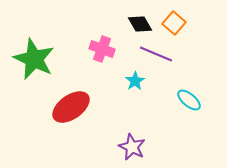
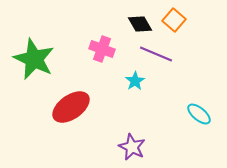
orange square: moved 3 px up
cyan ellipse: moved 10 px right, 14 px down
